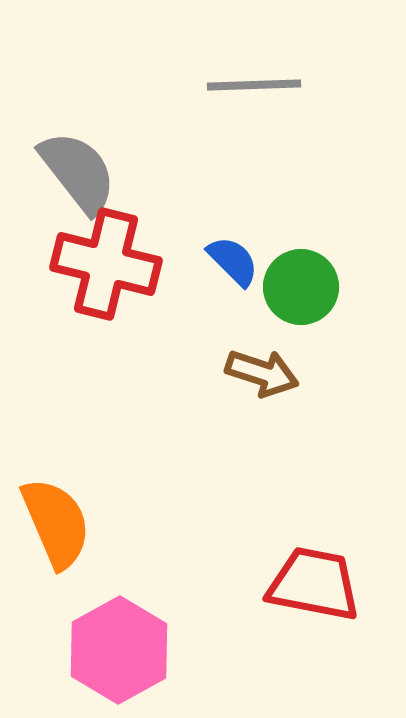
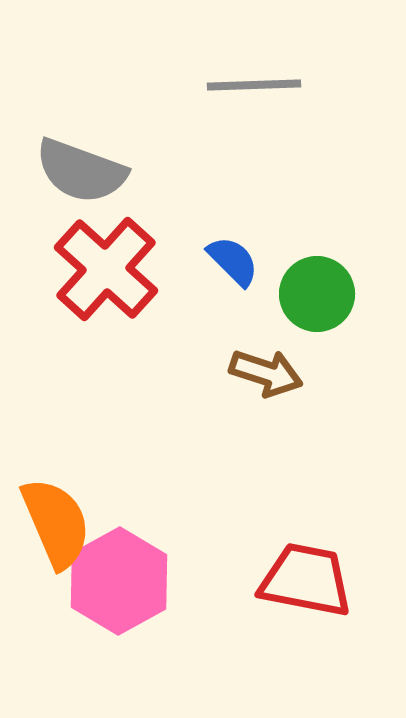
gray semicircle: moved 3 px right, 1 px up; rotated 148 degrees clockwise
red cross: moved 5 px down; rotated 28 degrees clockwise
green circle: moved 16 px right, 7 px down
brown arrow: moved 4 px right
red trapezoid: moved 8 px left, 4 px up
pink hexagon: moved 69 px up
